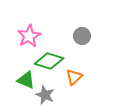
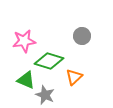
pink star: moved 5 px left, 5 px down; rotated 20 degrees clockwise
